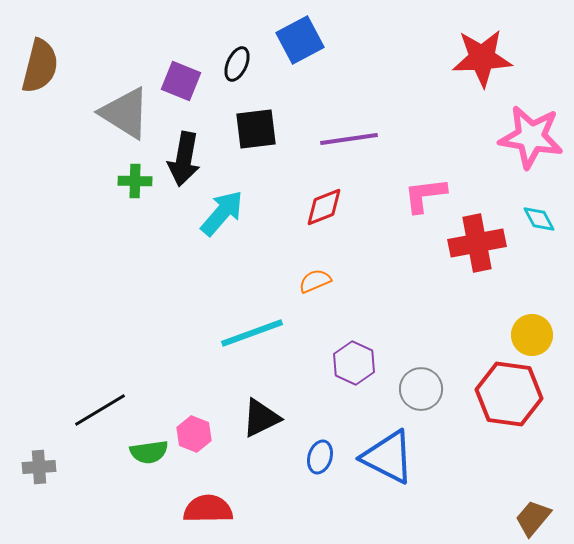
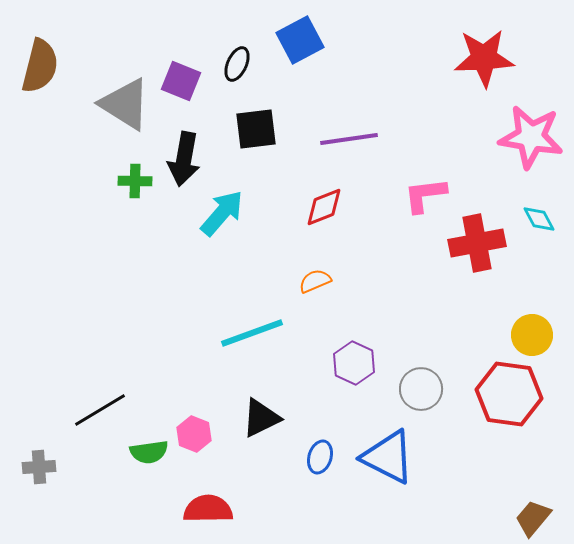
red star: moved 2 px right
gray triangle: moved 9 px up
